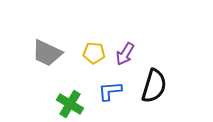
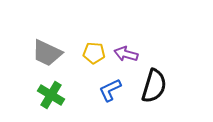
purple arrow: moved 1 px right; rotated 75 degrees clockwise
blue L-shape: moved 1 px up; rotated 20 degrees counterclockwise
green cross: moved 19 px left, 9 px up
